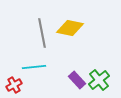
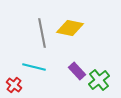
cyan line: rotated 20 degrees clockwise
purple rectangle: moved 9 px up
red cross: rotated 21 degrees counterclockwise
